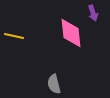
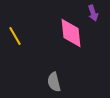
yellow line: moved 1 px right; rotated 48 degrees clockwise
gray semicircle: moved 2 px up
